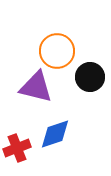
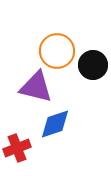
black circle: moved 3 px right, 12 px up
blue diamond: moved 10 px up
